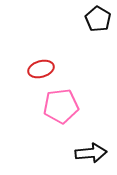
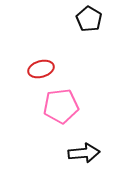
black pentagon: moved 9 px left
black arrow: moved 7 px left
